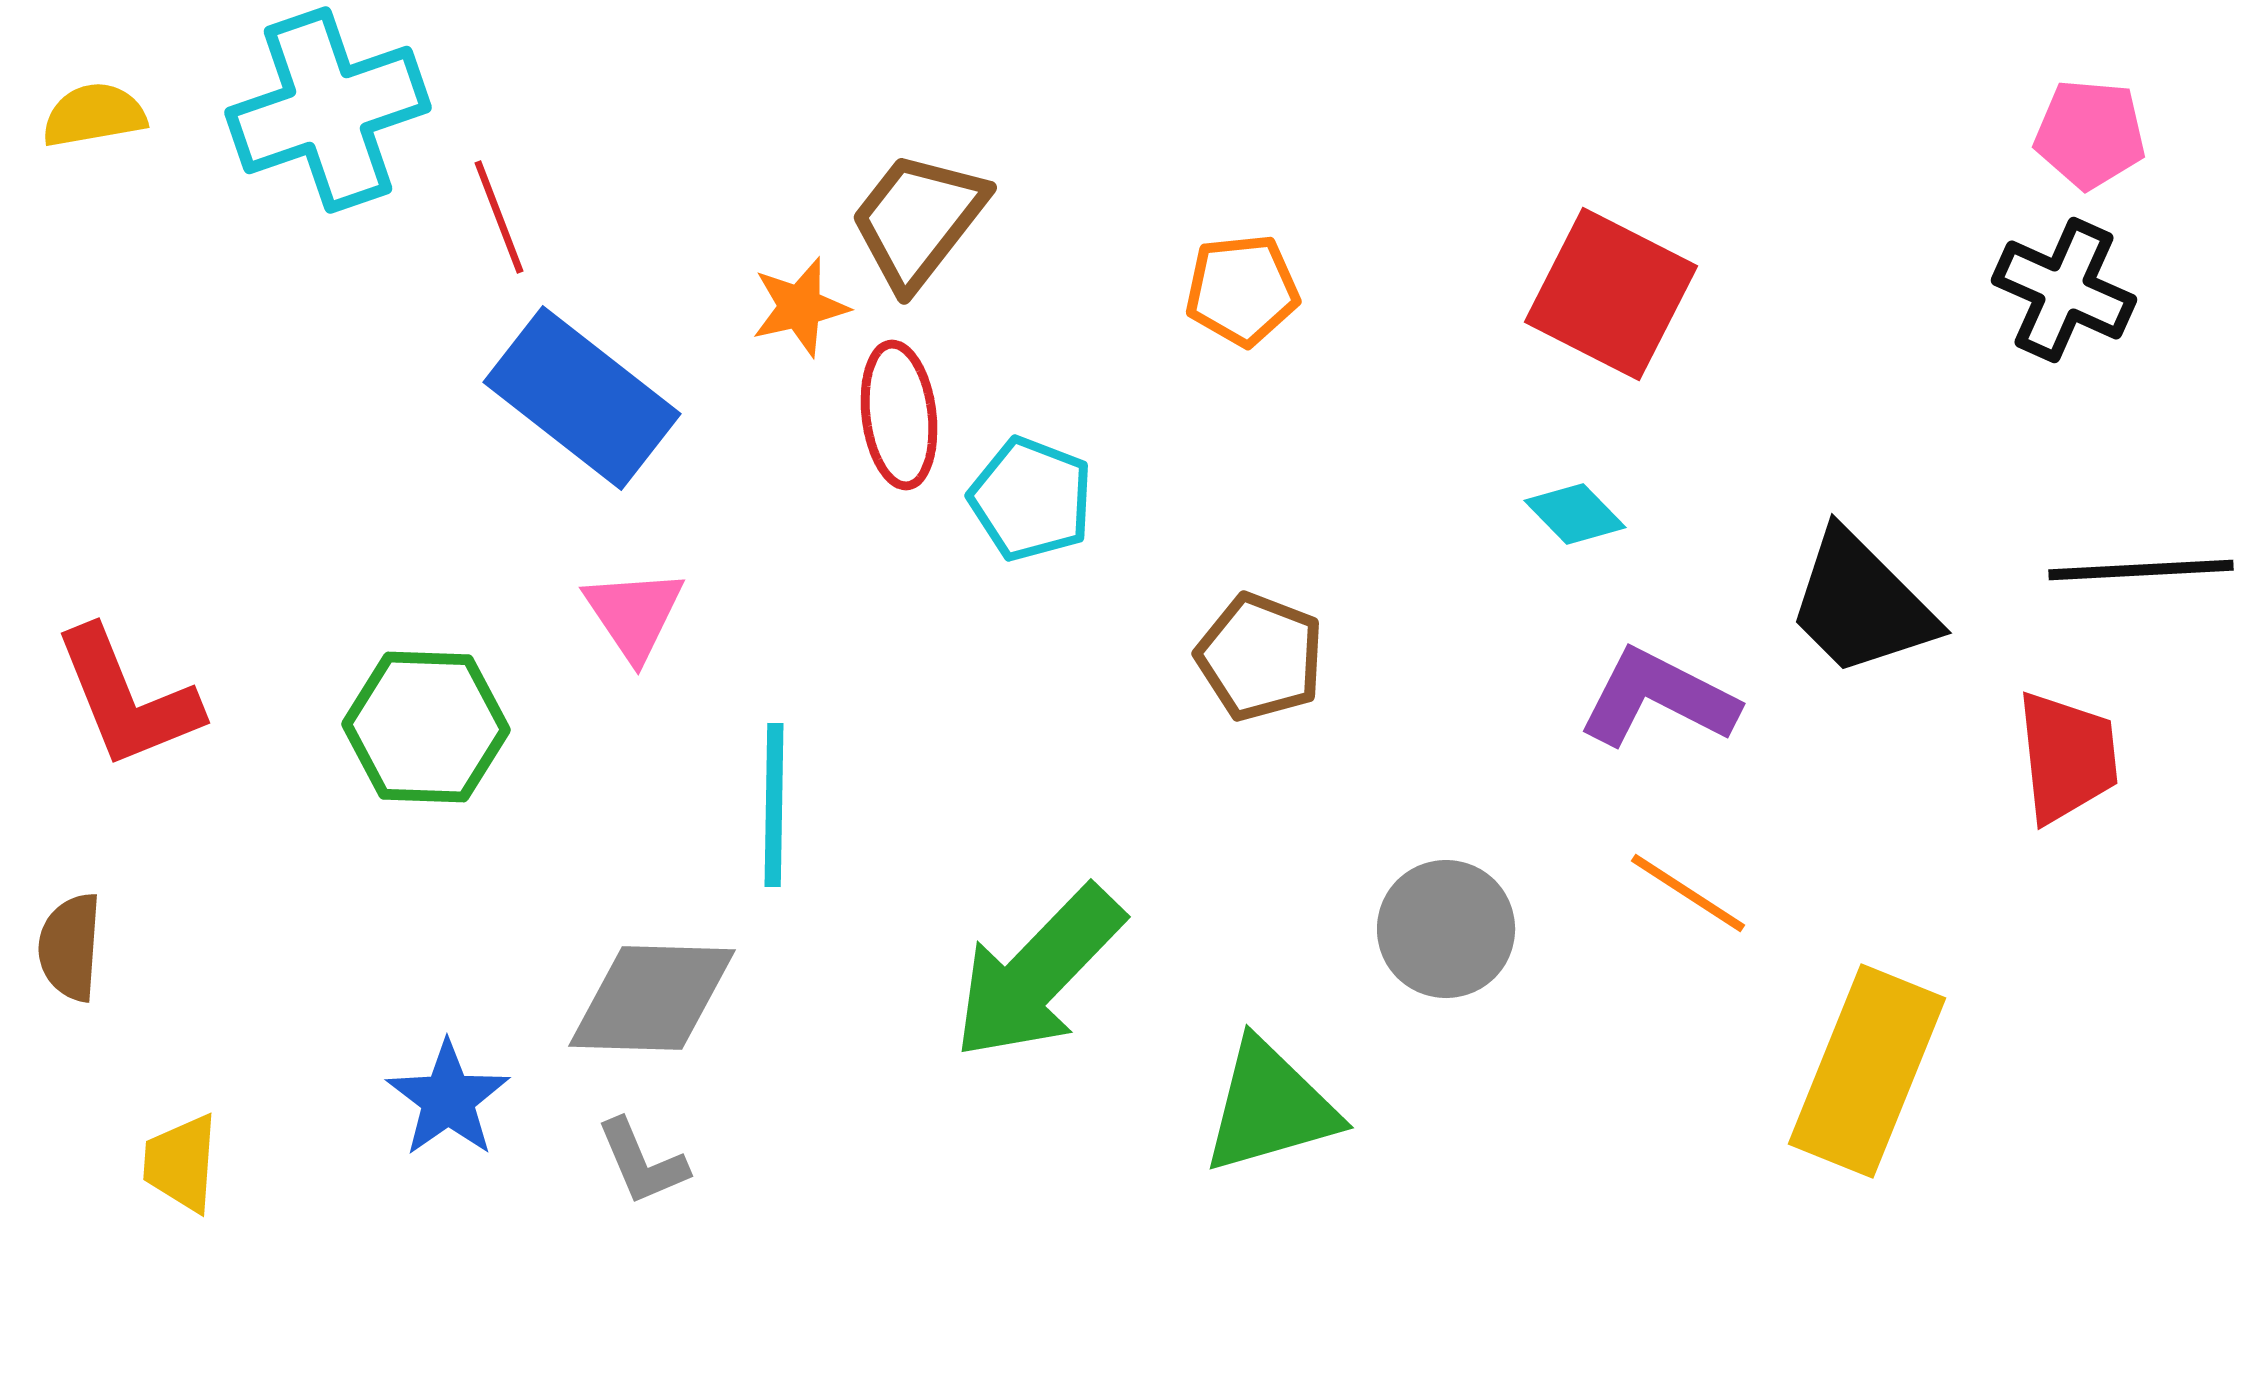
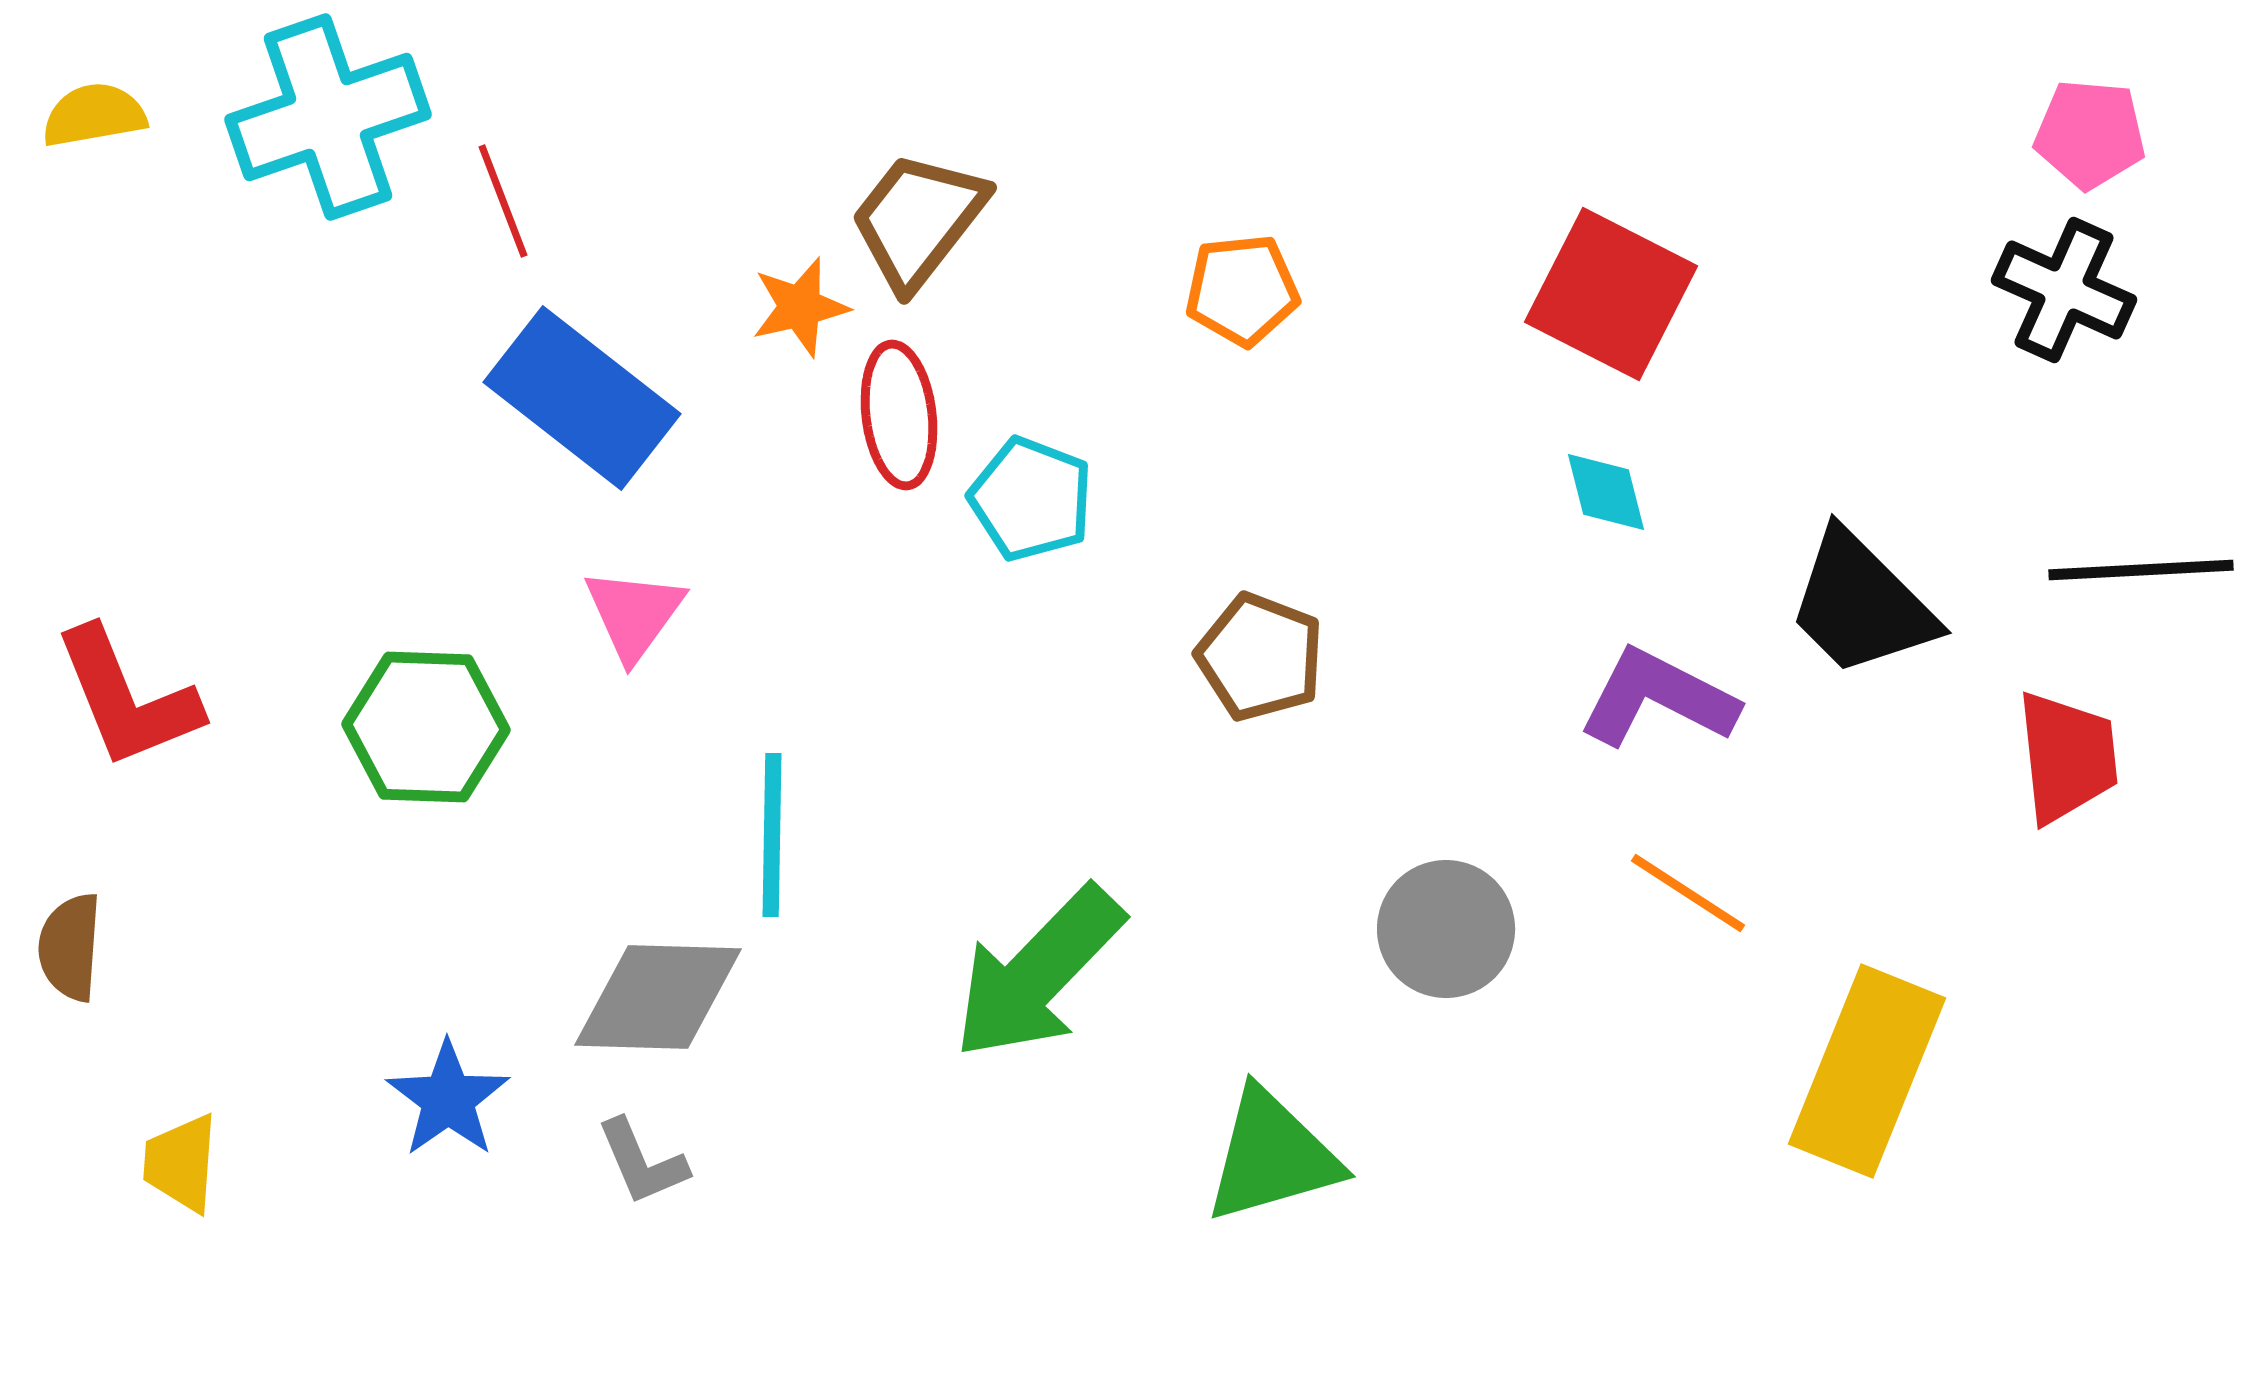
cyan cross: moved 7 px down
red line: moved 4 px right, 16 px up
cyan diamond: moved 31 px right, 22 px up; rotated 30 degrees clockwise
pink triangle: rotated 10 degrees clockwise
cyan line: moved 2 px left, 30 px down
gray diamond: moved 6 px right, 1 px up
green triangle: moved 2 px right, 49 px down
